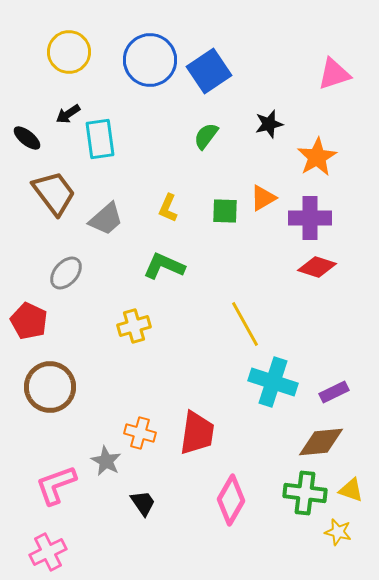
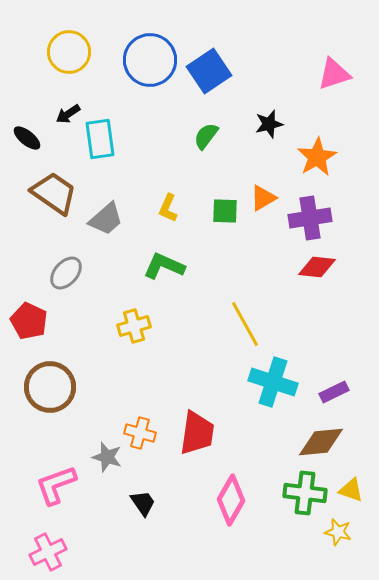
brown trapezoid: rotated 18 degrees counterclockwise
purple cross: rotated 9 degrees counterclockwise
red diamond: rotated 12 degrees counterclockwise
gray star: moved 1 px right, 4 px up; rotated 12 degrees counterclockwise
